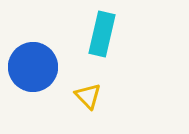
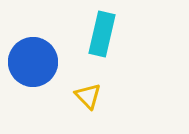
blue circle: moved 5 px up
